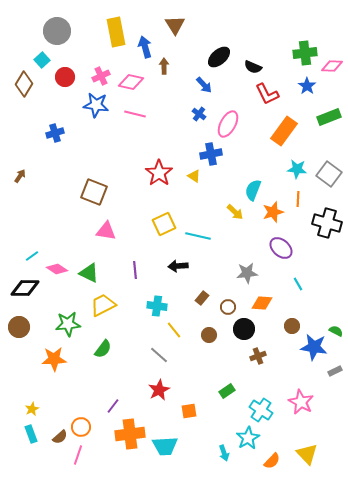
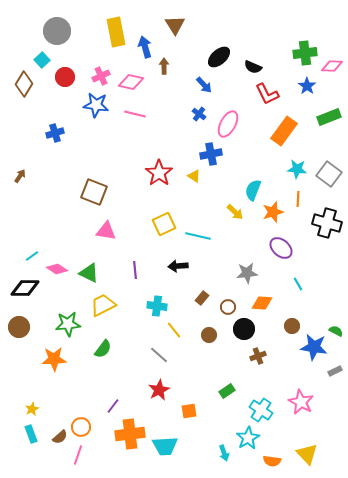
orange semicircle at (272, 461): rotated 54 degrees clockwise
